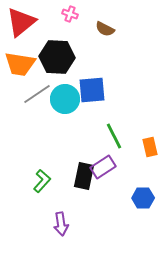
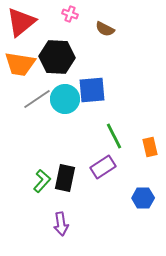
gray line: moved 5 px down
black rectangle: moved 19 px left, 2 px down
